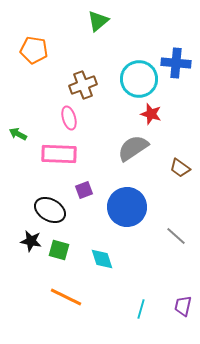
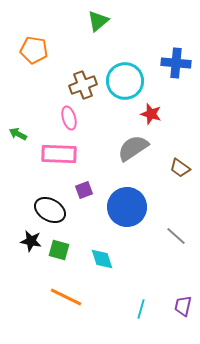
cyan circle: moved 14 px left, 2 px down
